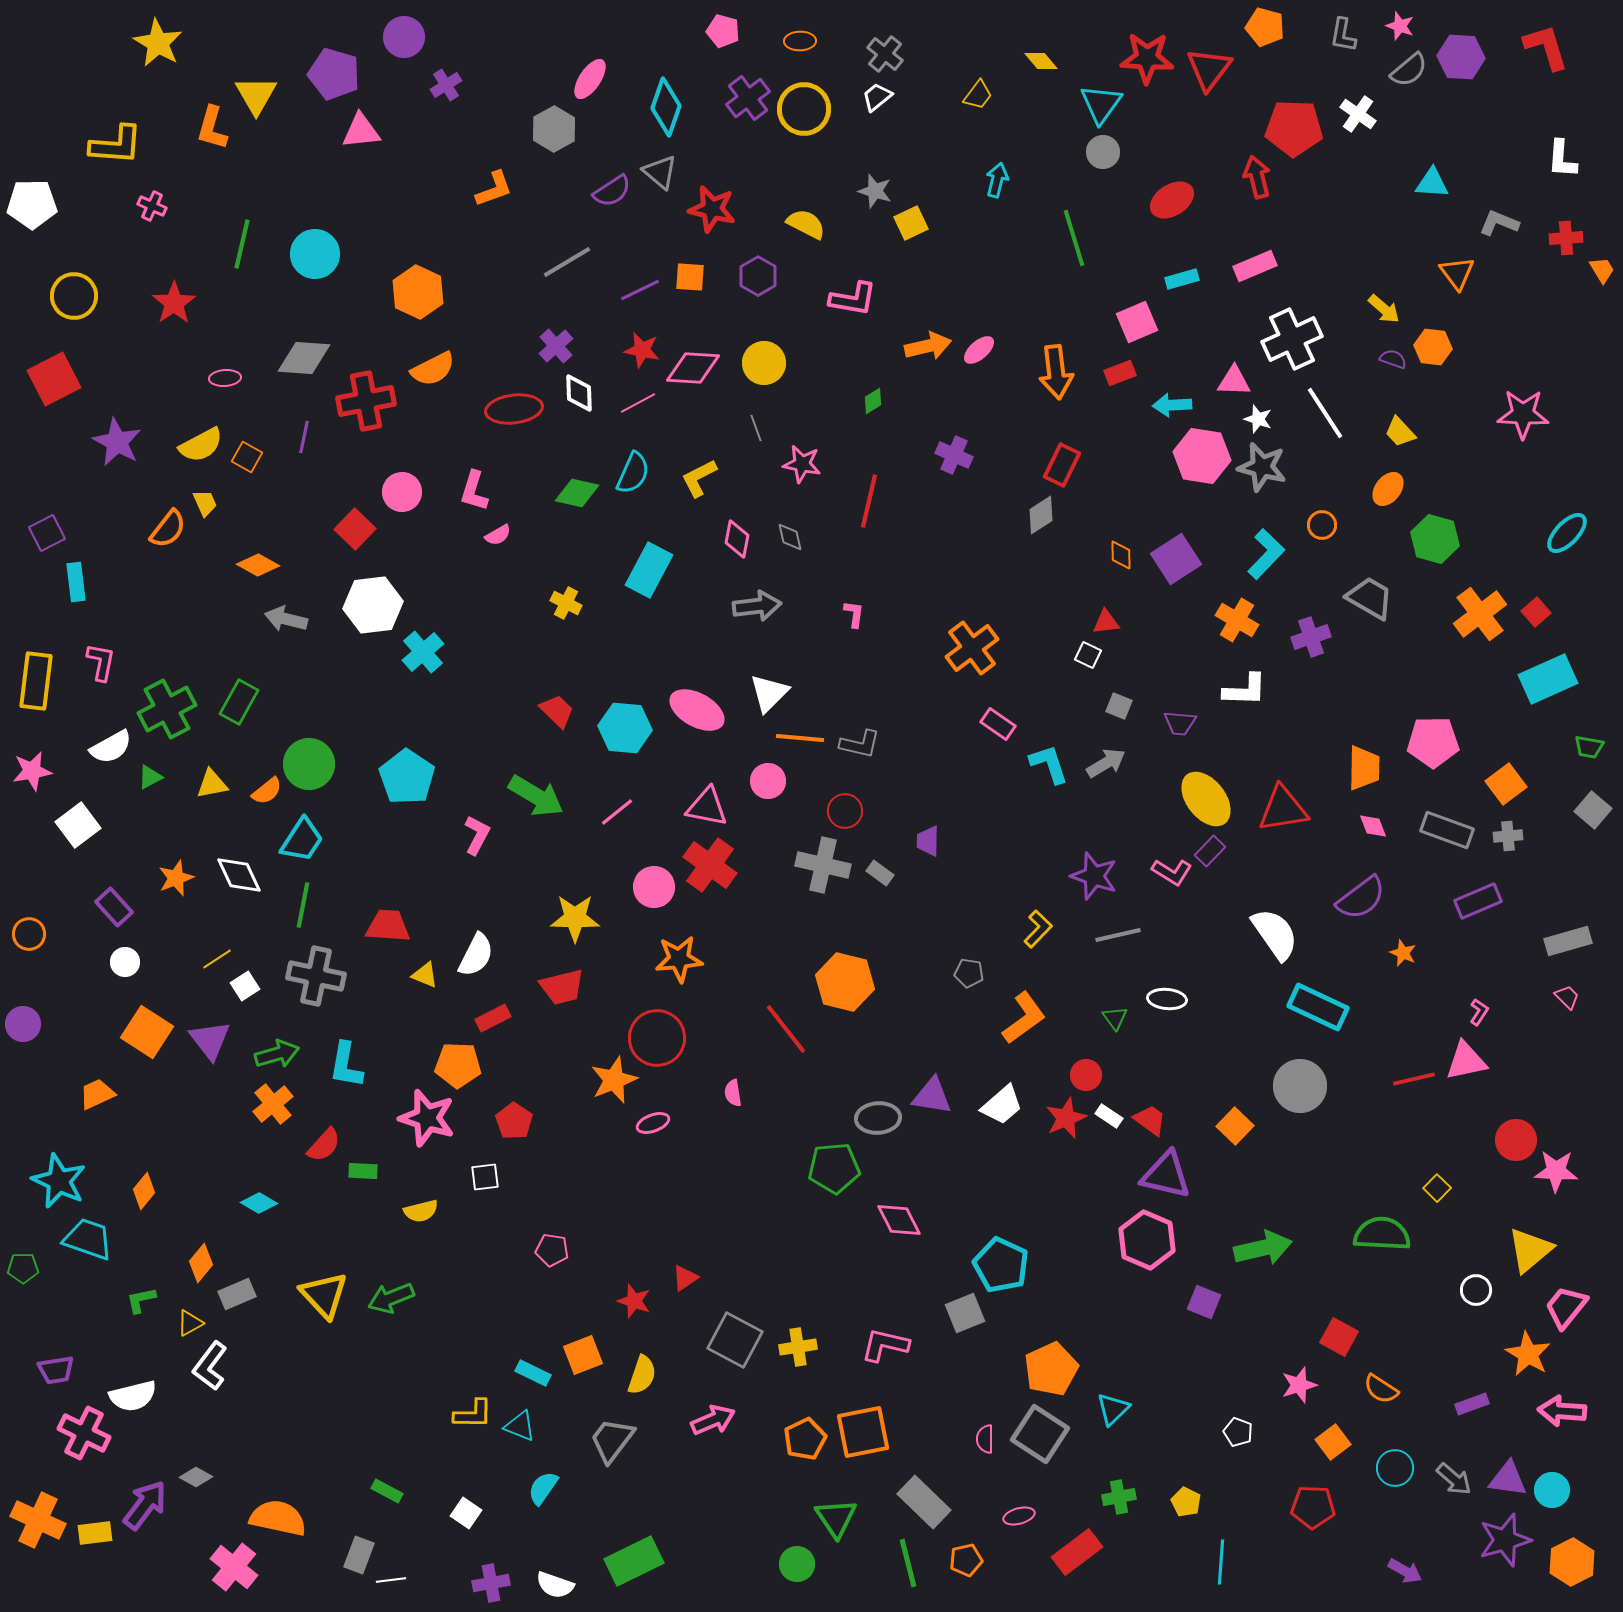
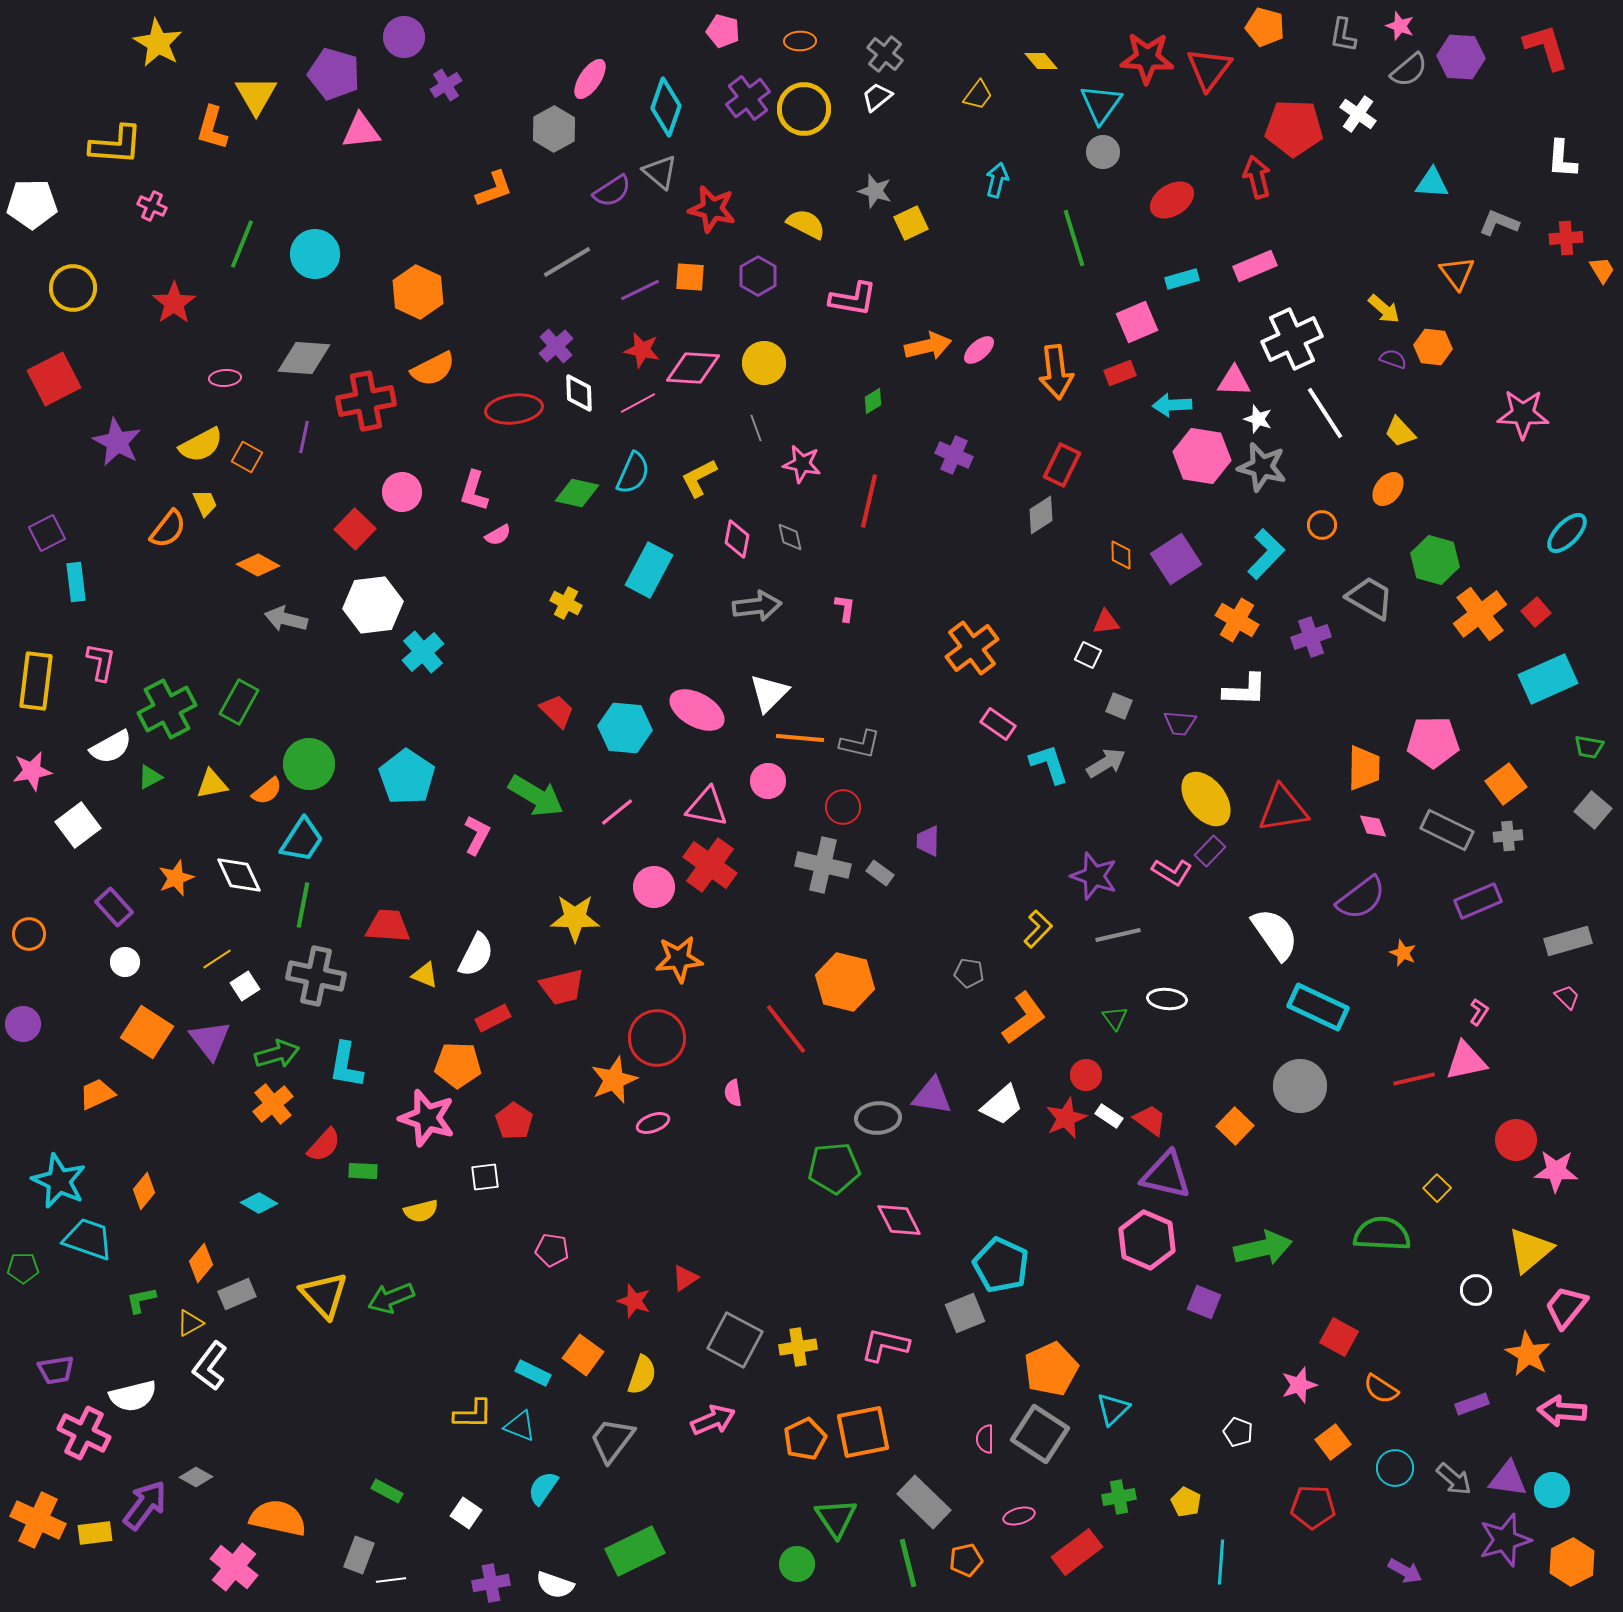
green line at (242, 244): rotated 9 degrees clockwise
yellow circle at (74, 296): moved 1 px left, 8 px up
green hexagon at (1435, 539): moved 21 px down
pink L-shape at (854, 614): moved 9 px left, 6 px up
red circle at (845, 811): moved 2 px left, 4 px up
gray rectangle at (1447, 830): rotated 6 degrees clockwise
orange square at (583, 1355): rotated 33 degrees counterclockwise
green rectangle at (634, 1561): moved 1 px right, 10 px up
